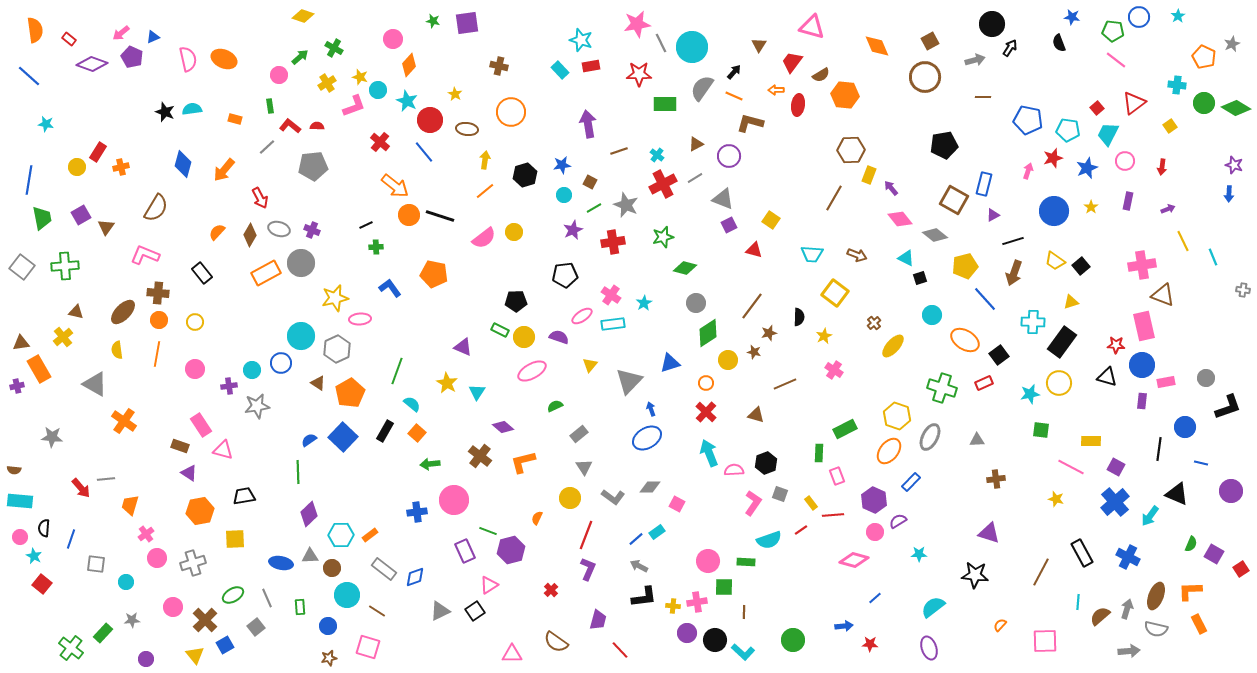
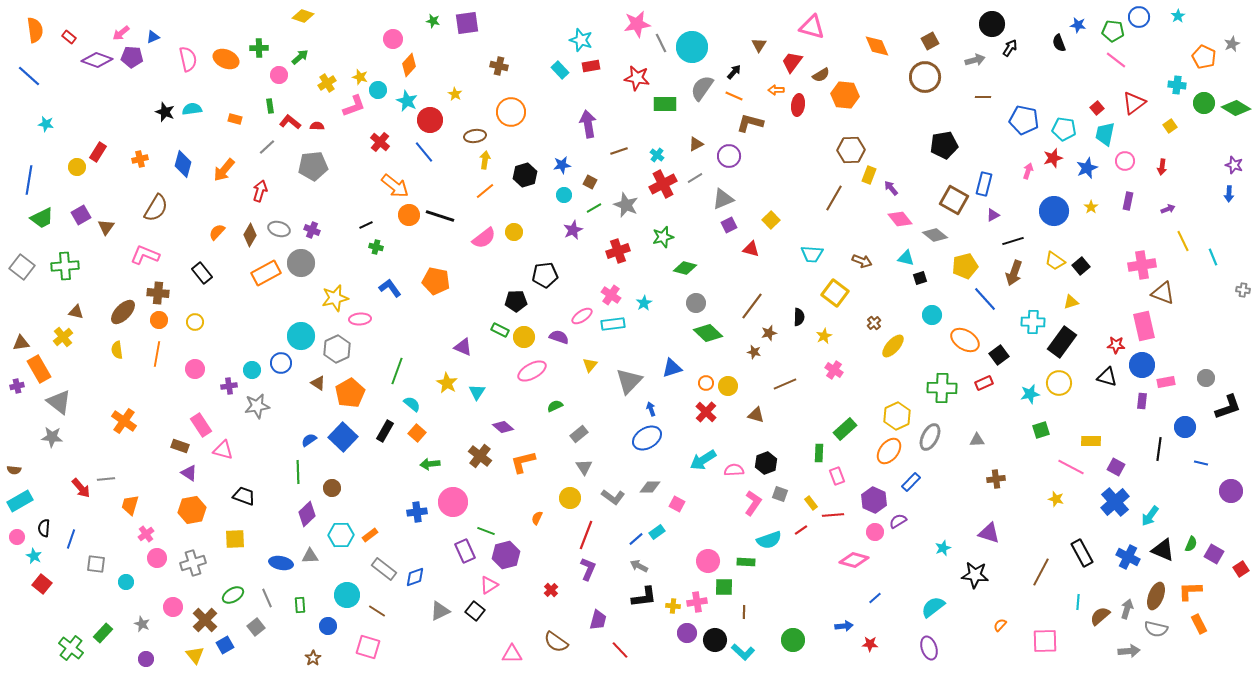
blue star at (1072, 17): moved 6 px right, 8 px down
red rectangle at (69, 39): moved 2 px up
green cross at (334, 48): moved 75 px left; rotated 30 degrees counterclockwise
purple pentagon at (132, 57): rotated 20 degrees counterclockwise
orange ellipse at (224, 59): moved 2 px right
purple diamond at (92, 64): moved 5 px right, 4 px up
red star at (639, 74): moved 2 px left, 4 px down; rotated 10 degrees clockwise
blue pentagon at (1028, 120): moved 4 px left
red L-shape at (290, 126): moved 4 px up
brown ellipse at (467, 129): moved 8 px right, 7 px down; rotated 15 degrees counterclockwise
cyan pentagon at (1068, 130): moved 4 px left, 1 px up
cyan trapezoid at (1108, 134): moved 3 px left; rotated 15 degrees counterclockwise
orange cross at (121, 167): moved 19 px right, 8 px up
red arrow at (260, 198): moved 7 px up; rotated 135 degrees counterclockwise
gray triangle at (723, 199): rotated 45 degrees counterclockwise
green trapezoid at (42, 218): rotated 75 degrees clockwise
yellow square at (771, 220): rotated 12 degrees clockwise
red cross at (613, 242): moved 5 px right, 9 px down; rotated 10 degrees counterclockwise
green cross at (376, 247): rotated 16 degrees clockwise
red triangle at (754, 250): moved 3 px left, 1 px up
brown arrow at (857, 255): moved 5 px right, 6 px down
cyan triangle at (906, 258): rotated 12 degrees counterclockwise
orange pentagon at (434, 274): moved 2 px right, 7 px down
black pentagon at (565, 275): moved 20 px left
brown triangle at (1163, 295): moved 2 px up
green diamond at (708, 333): rotated 76 degrees clockwise
yellow circle at (728, 360): moved 26 px down
blue triangle at (670, 363): moved 2 px right, 5 px down
gray triangle at (95, 384): moved 36 px left, 18 px down; rotated 8 degrees clockwise
green cross at (942, 388): rotated 16 degrees counterclockwise
yellow hexagon at (897, 416): rotated 16 degrees clockwise
green rectangle at (845, 429): rotated 15 degrees counterclockwise
green square at (1041, 430): rotated 24 degrees counterclockwise
cyan arrow at (709, 453): moved 6 px left, 7 px down; rotated 100 degrees counterclockwise
black triangle at (1177, 494): moved 14 px left, 56 px down
black trapezoid at (244, 496): rotated 30 degrees clockwise
pink circle at (454, 500): moved 1 px left, 2 px down
cyan rectangle at (20, 501): rotated 35 degrees counterclockwise
orange hexagon at (200, 511): moved 8 px left, 1 px up
purple diamond at (309, 514): moved 2 px left
green line at (488, 531): moved 2 px left
pink circle at (20, 537): moved 3 px left
purple hexagon at (511, 550): moved 5 px left, 5 px down
cyan star at (919, 554): moved 24 px right, 6 px up; rotated 21 degrees counterclockwise
brown circle at (332, 568): moved 80 px up
green rectangle at (300, 607): moved 2 px up
black square at (475, 611): rotated 18 degrees counterclockwise
gray star at (132, 620): moved 10 px right, 4 px down; rotated 28 degrees clockwise
brown star at (329, 658): moved 16 px left; rotated 21 degrees counterclockwise
